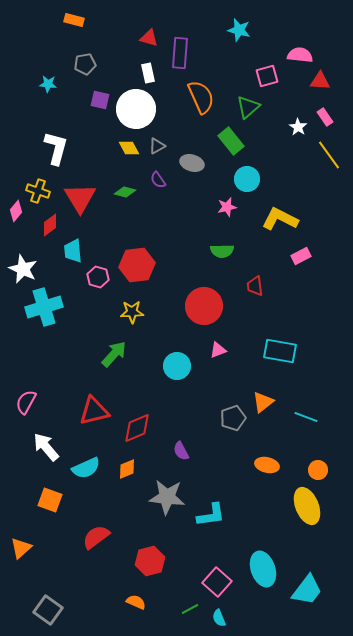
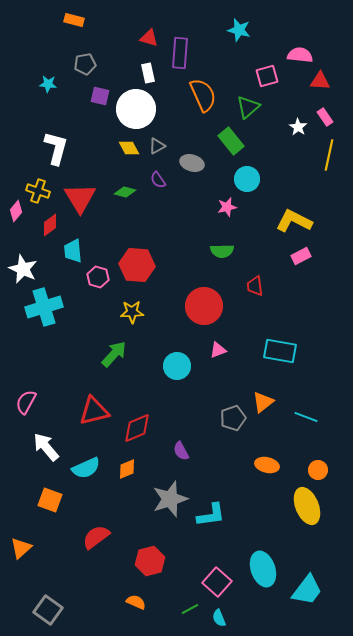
orange semicircle at (201, 97): moved 2 px right, 2 px up
purple square at (100, 100): moved 4 px up
yellow line at (329, 155): rotated 48 degrees clockwise
yellow L-shape at (280, 219): moved 14 px right, 2 px down
red hexagon at (137, 265): rotated 12 degrees clockwise
gray star at (167, 497): moved 3 px right, 2 px down; rotated 24 degrees counterclockwise
